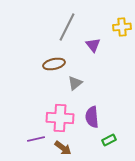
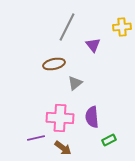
purple line: moved 1 px up
